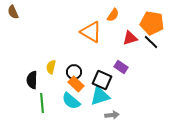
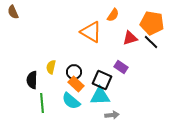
cyan triangle: rotated 15 degrees clockwise
